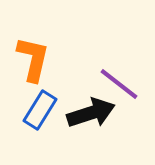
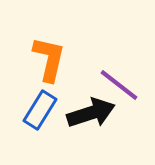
orange L-shape: moved 16 px right
purple line: moved 1 px down
